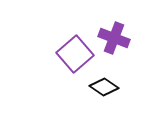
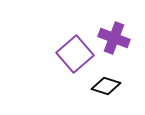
black diamond: moved 2 px right, 1 px up; rotated 16 degrees counterclockwise
